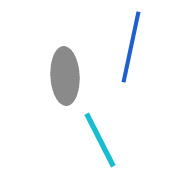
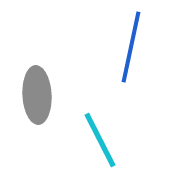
gray ellipse: moved 28 px left, 19 px down
